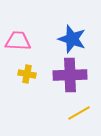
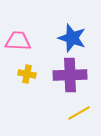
blue star: moved 1 px up
